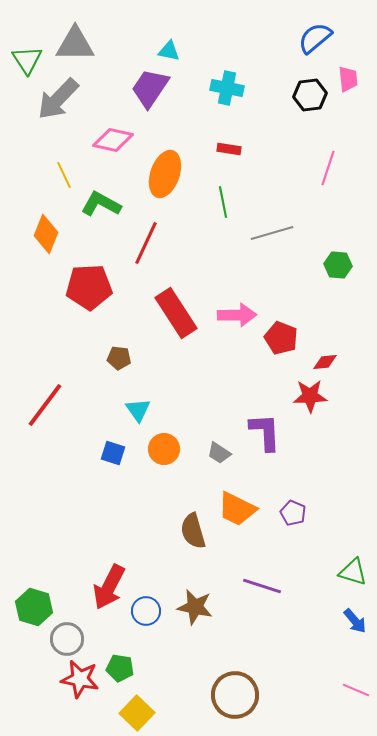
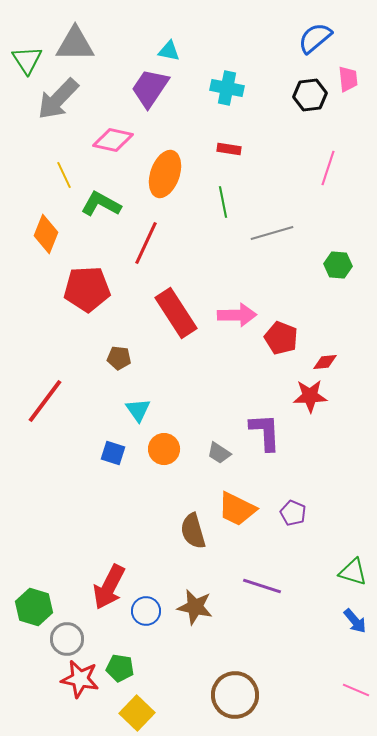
red pentagon at (89, 287): moved 2 px left, 2 px down
red line at (45, 405): moved 4 px up
